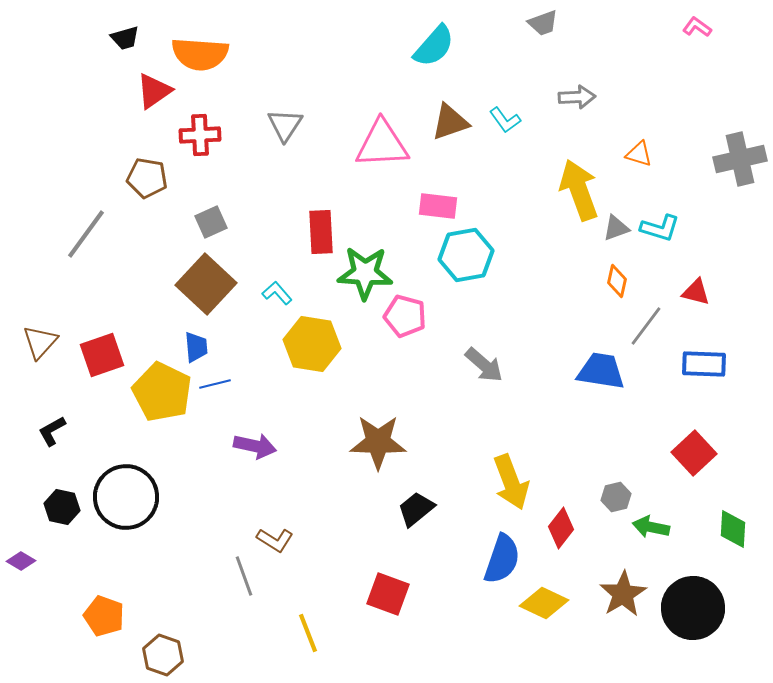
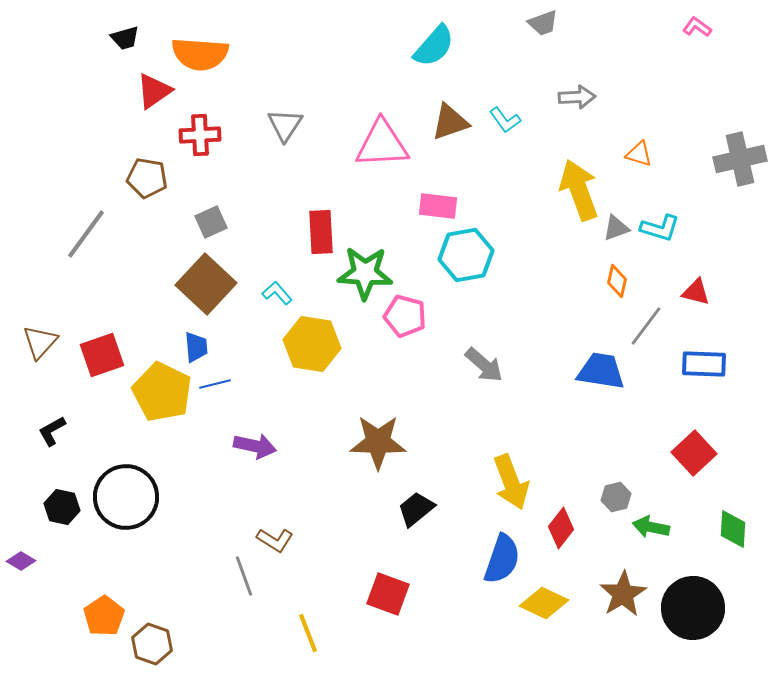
orange pentagon at (104, 616): rotated 18 degrees clockwise
brown hexagon at (163, 655): moved 11 px left, 11 px up
